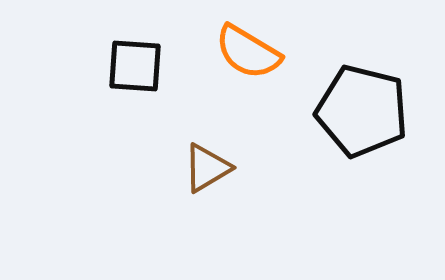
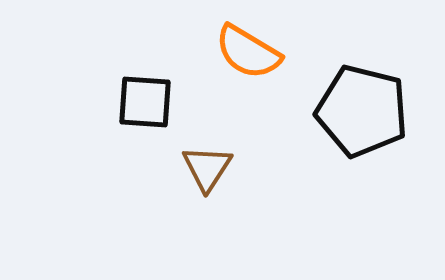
black square: moved 10 px right, 36 px down
brown triangle: rotated 26 degrees counterclockwise
